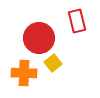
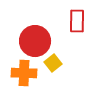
red rectangle: rotated 15 degrees clockwise
red circle: moved 4 px left, 3 px down
